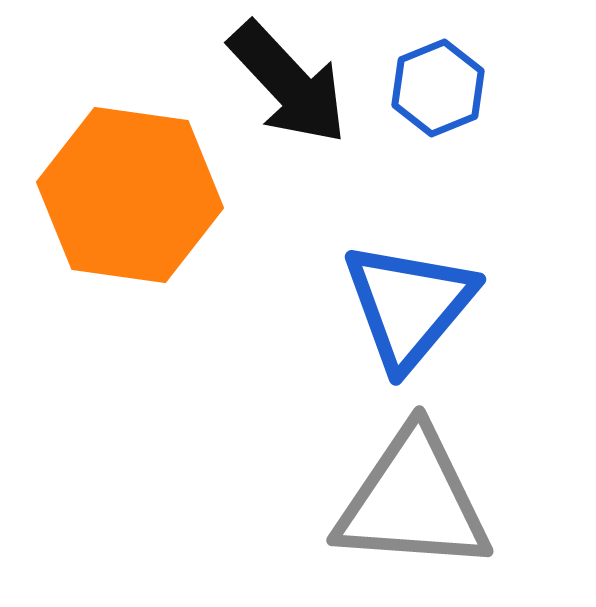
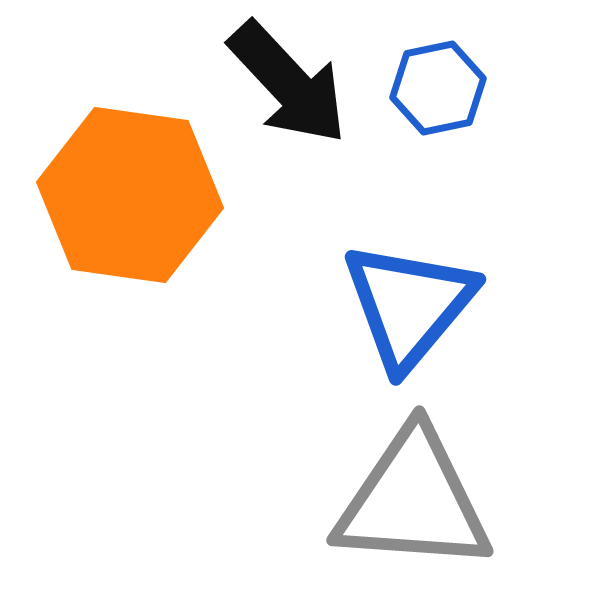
blue hexagon: rotated 10 degrees clockwise
